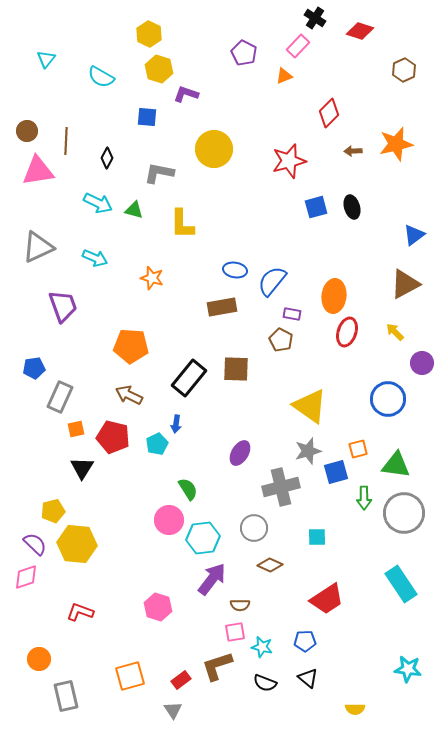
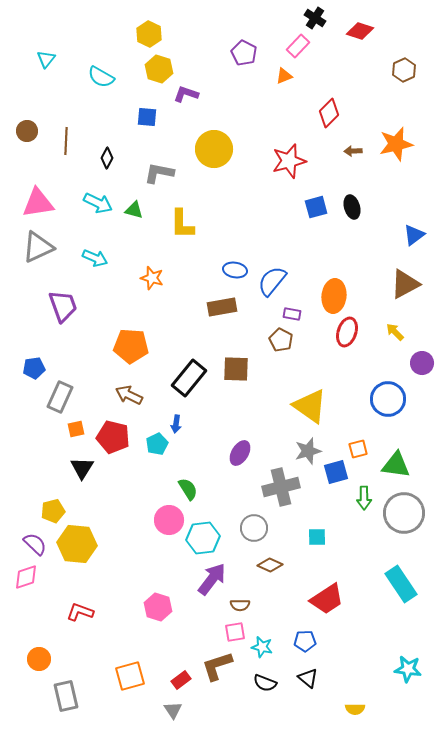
pink triangle at (38, 171): moved 32 px down
